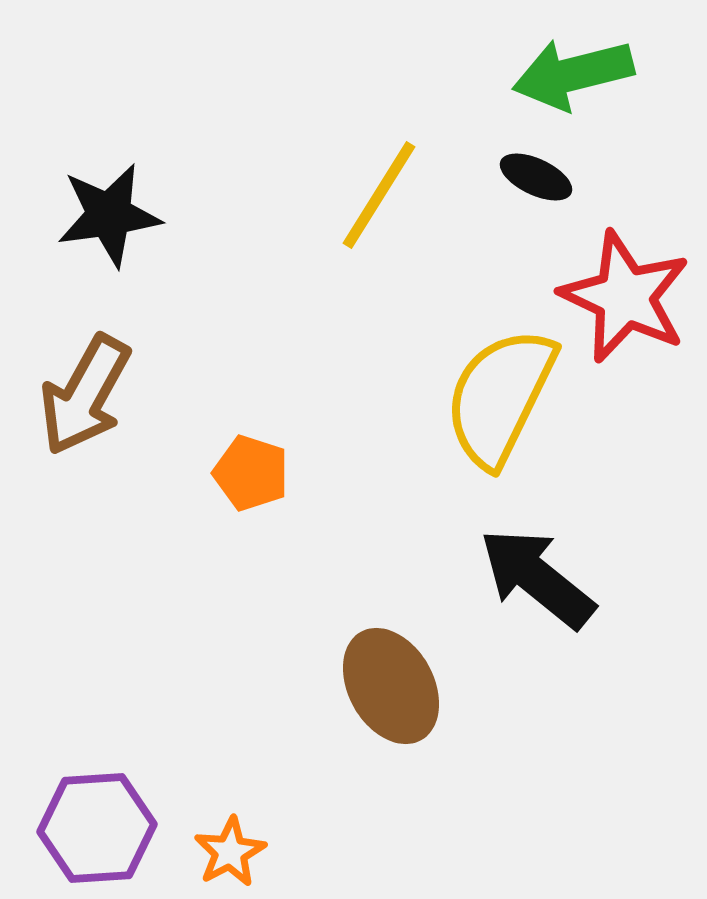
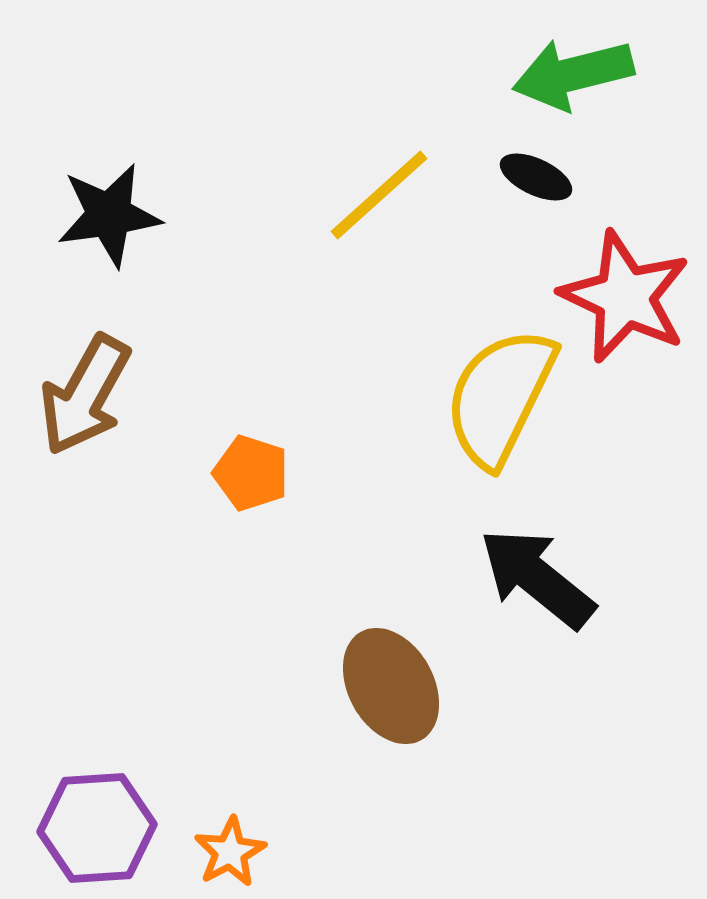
yellow line: rotated 16 degrees clockwise
